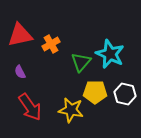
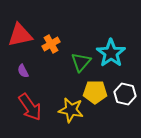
cyan star: moved 1 px right, 1 px up; rotated 12 degrees clockwise
purple semicircle: moved 3 px right, 1 px up
